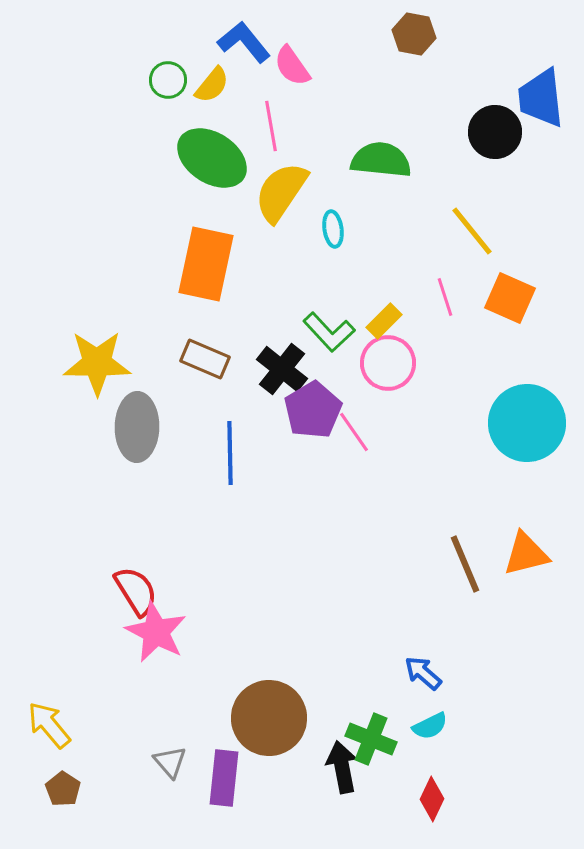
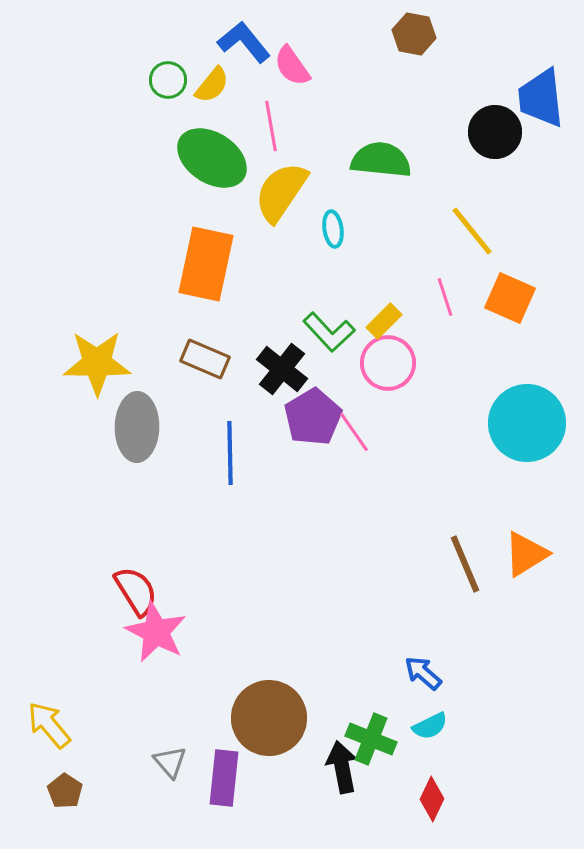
purple pentagon at (313, 410): moved 7 px down
orange triangle at (526, 554): rotated 18 degrees counterclockwise
brown pentagon at (63, 789): moved 2 px right, 2 px down
